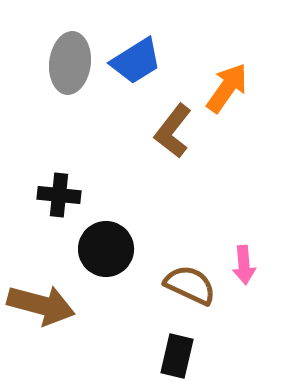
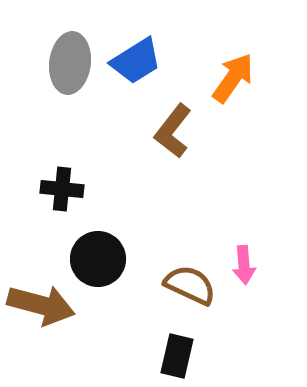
orange arrow: moved 6 px right, 10 px up
black cross: moved 3 px right, 6 px up
black circle: moved 8 px left, 10 px down
